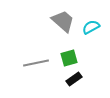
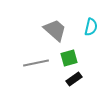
gray trapezoid: moved 8 px left, 9 px down
cyan semicircle: rotated 132 degrees clockwise
